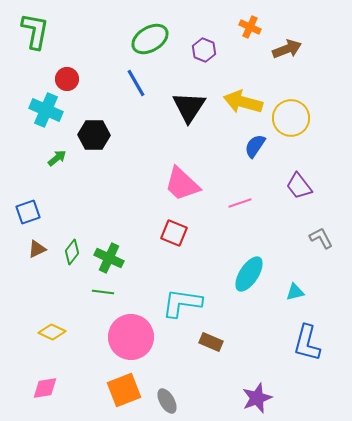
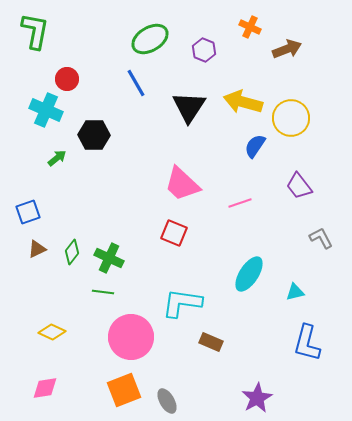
purple star: rotated 8 degrees counterclockwise
